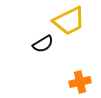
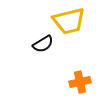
yellow trapezoid: rotated 12 degrees clockwise
